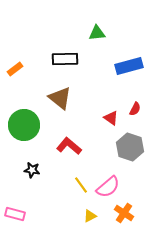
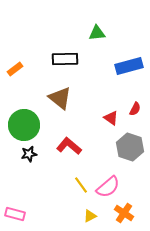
black star: moved 3 px left, 16 px up; rotated 21 degrees counterclockwise
